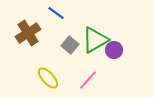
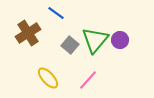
green triangle: rotated 20 degrees counterclockwise
purple circle: moved 6 px right, 10 px up
